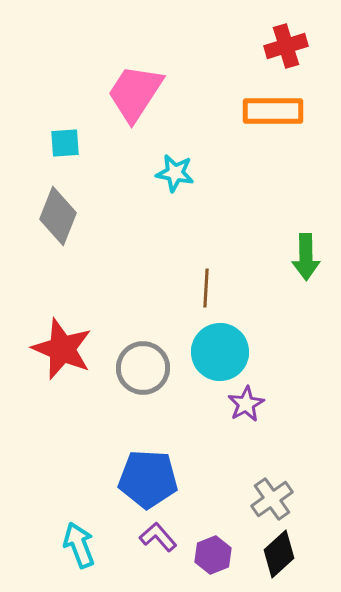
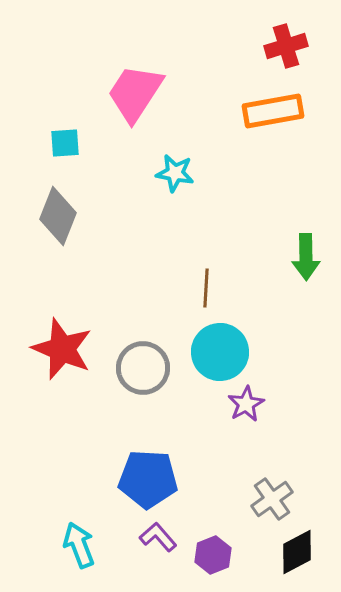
orange rectangle: rotated 10 degrees counterclockwise
black diamond: moved 18 px right, 2 px up; rotated 15 degrees clockwise
